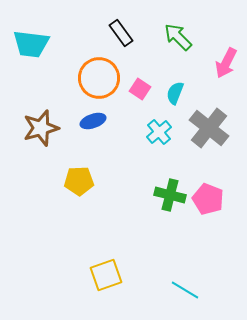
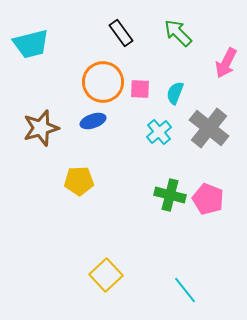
green arrow: moved 4 px up
cyan trapezoid: rotated 21 degrees counterclockwise
orange circle: moved 4 px right, 4 px down
pink square: rotated 30 degrees counterclockwise
yellow square: rotated 24 degrees counterclockwise
cyan line: rotated 20 degrees clockwise
